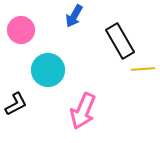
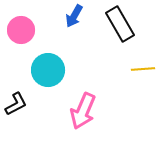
black rectangle: moved 17 px up
